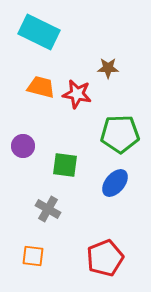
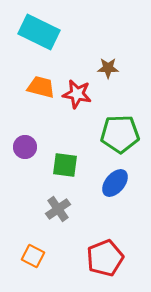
purple circle: moved 2 px right, 1 px down
gray cross: moved 10 px right; rotated 25 degrees clockwise
orange square: rotated 20 degrees clockwise
